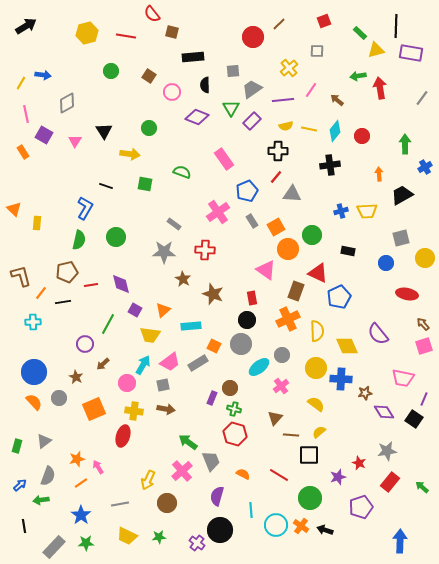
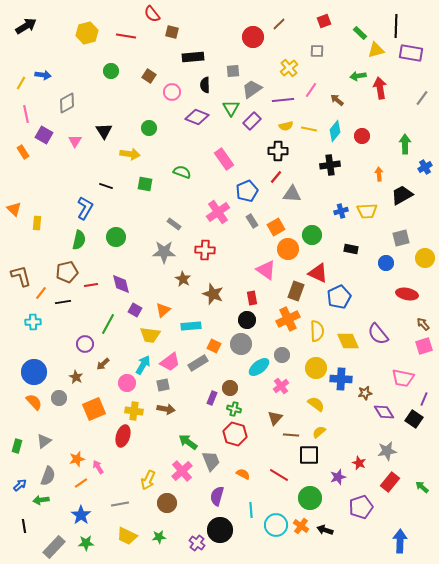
black rectangle at (348, 251): moved 3 px right, 2 px up
yellow diamond at (347, 346): moved 1 px right, 5 px up
